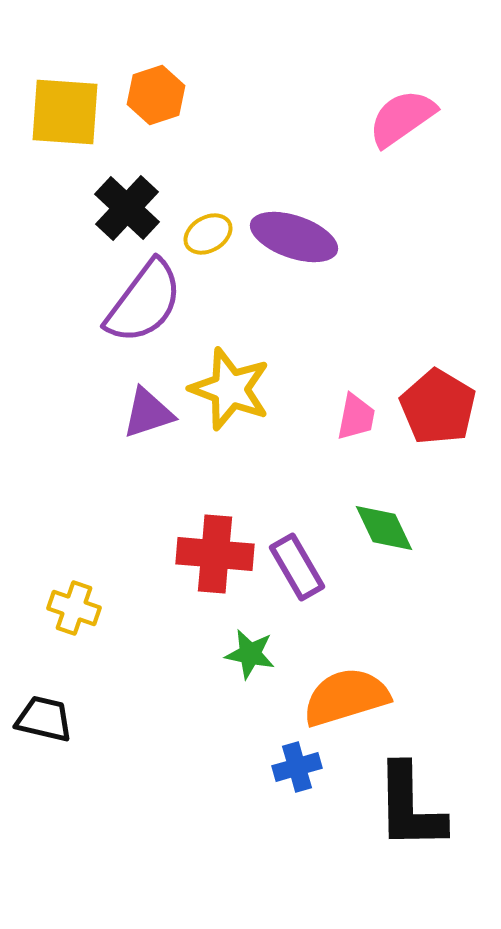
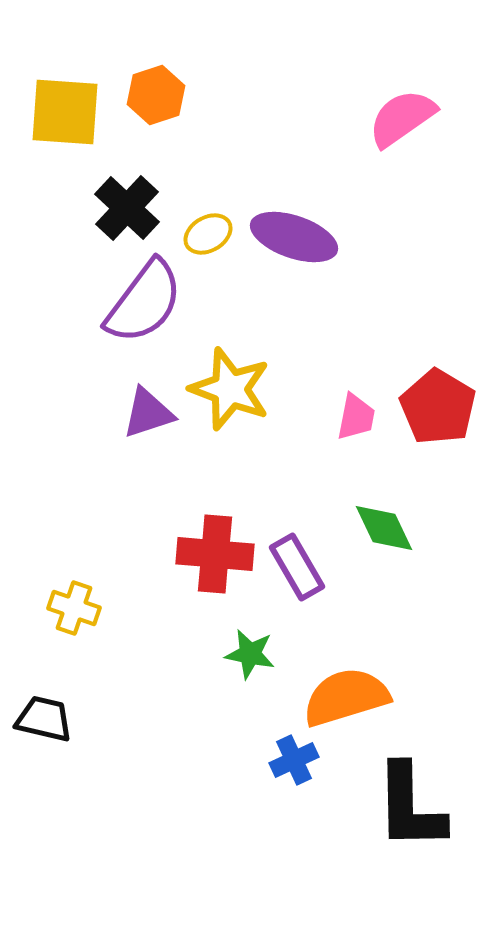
blue cross: moved 3 px left, 7 px up; rotated 9 degrees counterclockwise
